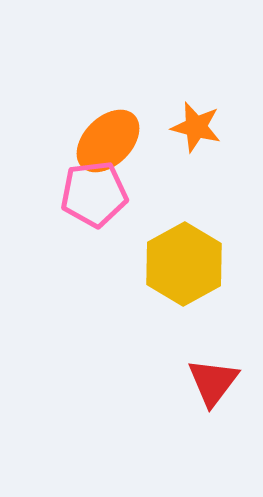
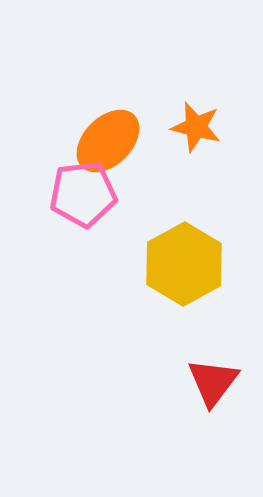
pink pentagon: moved 11 px left
